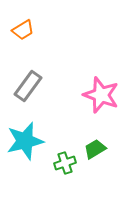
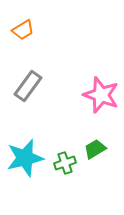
cyan star: moved 17 px down
